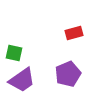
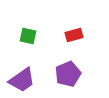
red rectangle: moved 2 px down
green square: moved 14 px right, 17 px up
